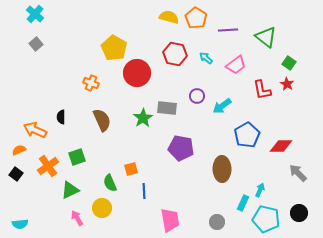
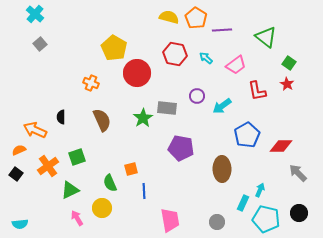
purple line at (228, 30): moved 6 px left
gray square at (36, 44): moved 4 px right
red L-shape at (262, 90): moved 5 px left, 1 px down
